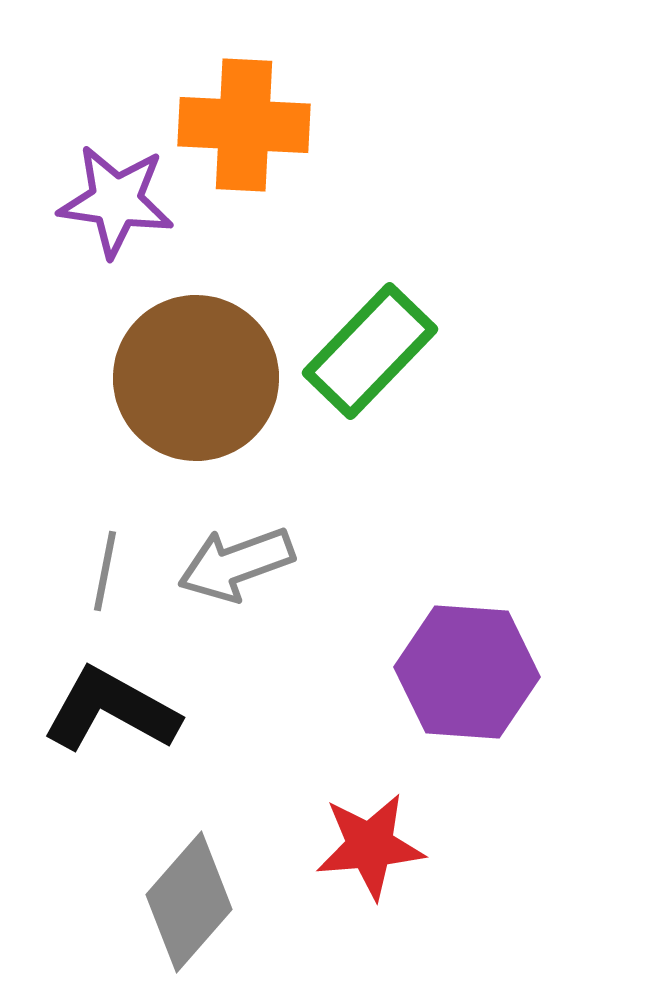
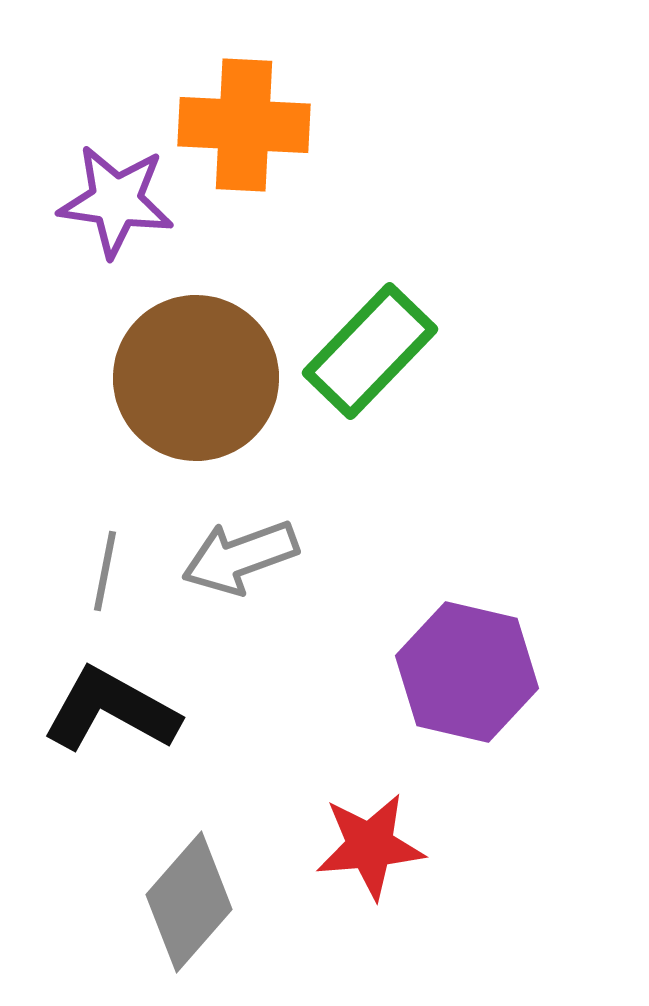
gray arrow: moved 4 px right, 7 px up
purple hexagon: rotated 9 degrees clockwise
